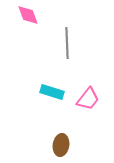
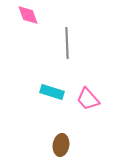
pink trapezoid: rotated 100 degrees clockwise
